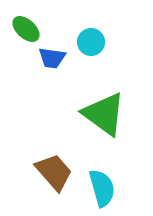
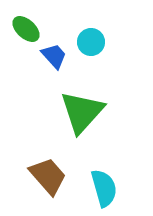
blue trapezoid: moved 2 px right, 2 px up; rotated 140 degrees counterclockwise
green triangle: moved 22 px left, 2 px up; rotated 36 degrees clockwise
brown trapezoid: moved 6 px left, 4 px down
cyan semicircle: moved 2 px right
